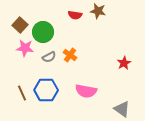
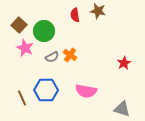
red semicircle: rotated 72 degrees clockwise
brown square: moved 1 px left
green circle: moved 1 px right, 1 px up
pink star: rotated 18 degrees clockwise
gray semicircle: moved 3 px right
brown line: moved 5 px down
gray triangle: rotated 18 degrees counterclockwise
